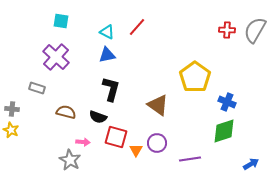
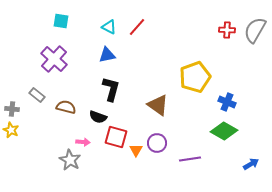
cyan triangle: moved 2 px right, 5 px up
purple cross: moved 2 px left, 2 px down
yellow pentagon: rotated 16 degrees clockwise
gray rectangle: moved 7 px down; rotated 21 degrees clockwise
brown semicircle: moved 5 px up
green diamond: rotated 48 degrees clockwise
